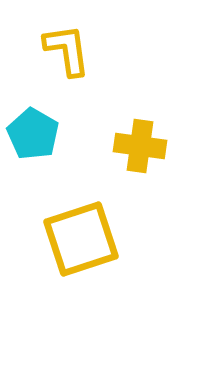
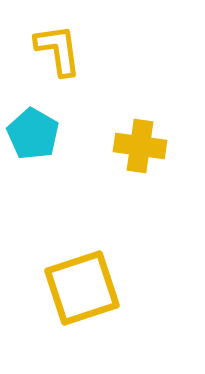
yellow L-shape: moved 9 px left
yellow square: moved 1 px right, 49 px down
